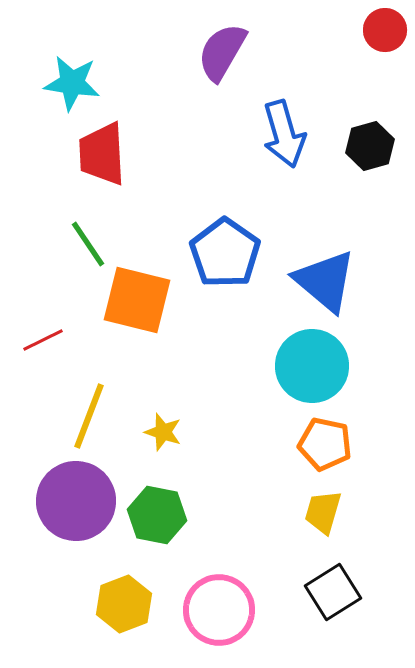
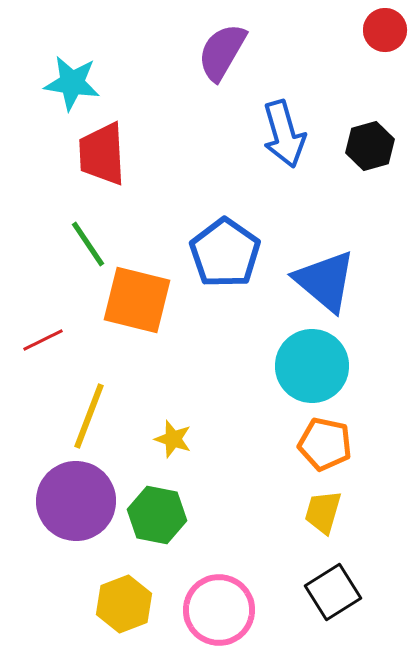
yellow star: moved 10 px right, 7 px down
